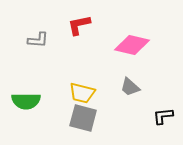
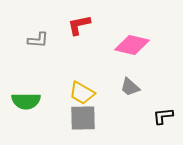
yellow trapezoid: rotated 16 degrees clockwise
gray square: rotated 16 degrees counterclockwise
